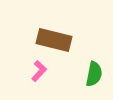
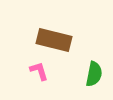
pink L-shape: rotated 60 degrees counterclockwise
